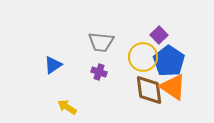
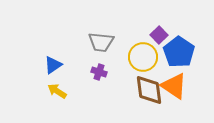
blue pentagon: moved 10 px right, 9 px up
orange triangle: moved 1 px right, 1 px up
yellow arrow: moved 10 px left, 16 px up
